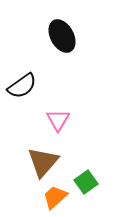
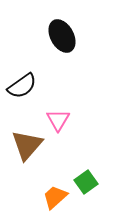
brown triangle: moved 16 px left, 17 px up
